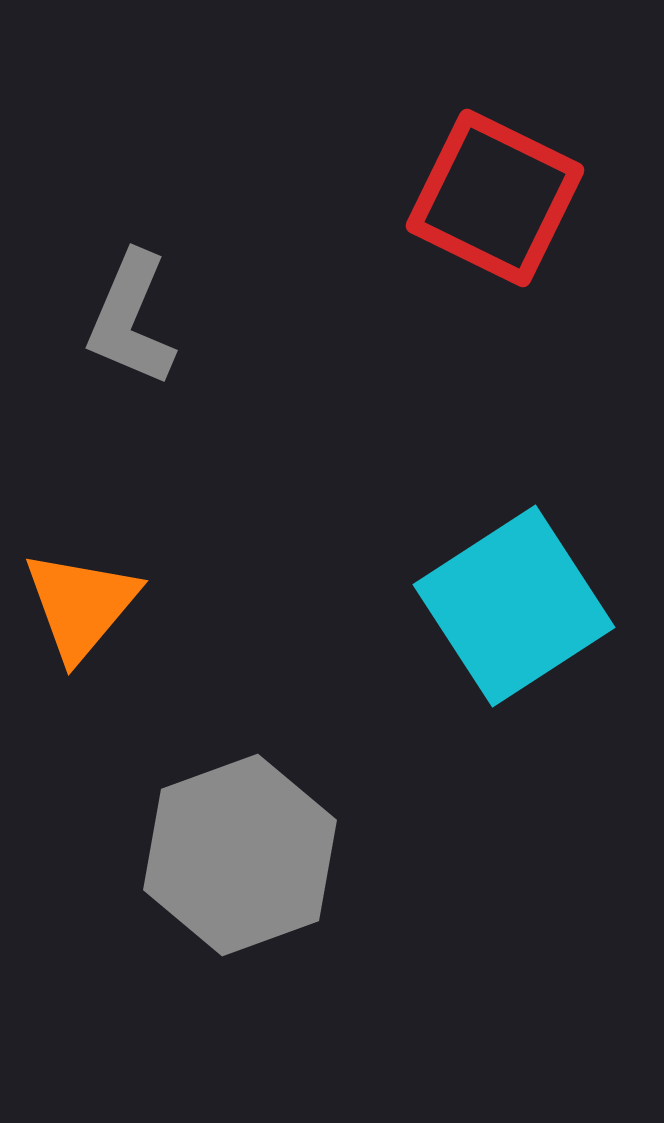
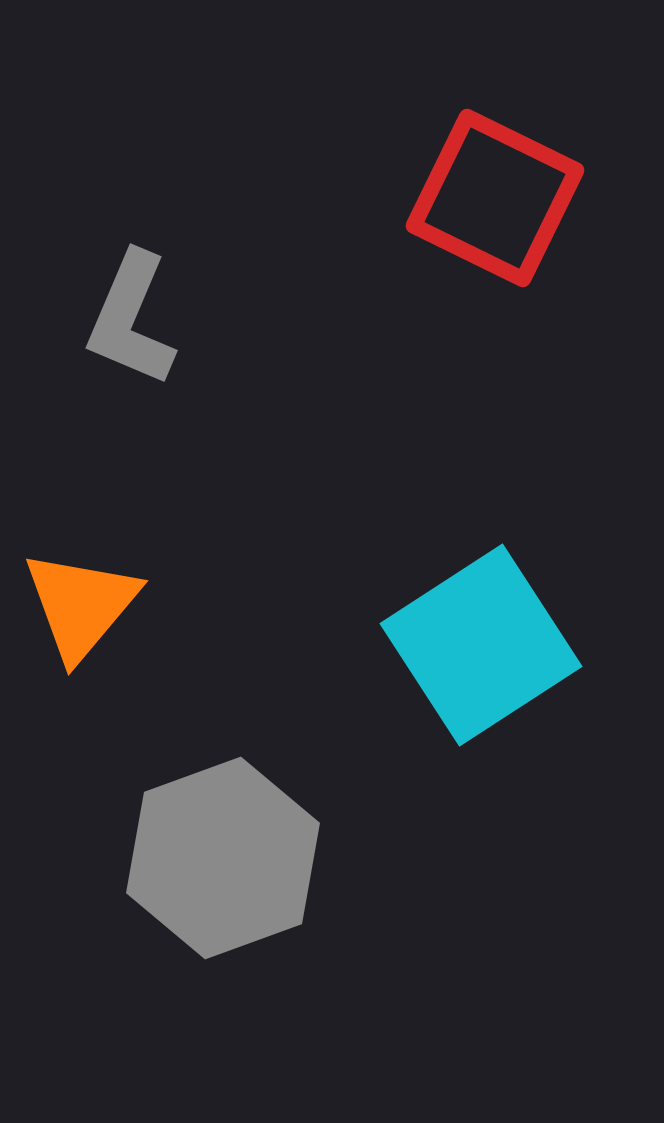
cyan square: moved 33 px left, 39 px down
gray hexagon: moved 17 px left, 3 px down
